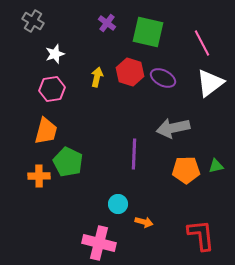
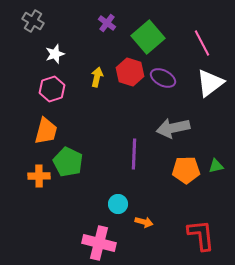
green square: moved 5 px down; rotated 36 degrees clockwise
pink hexagon: rotated 10 degrees counterclockwise
